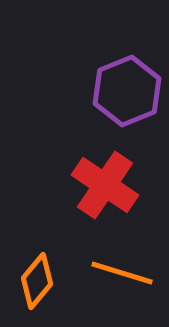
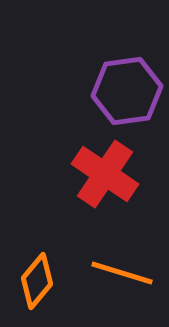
purple hexagon: rotated 14 degrees clockwise
red cross: moved 11 px up
